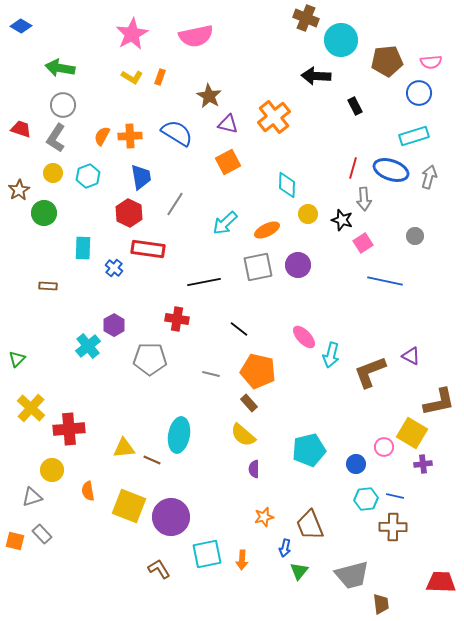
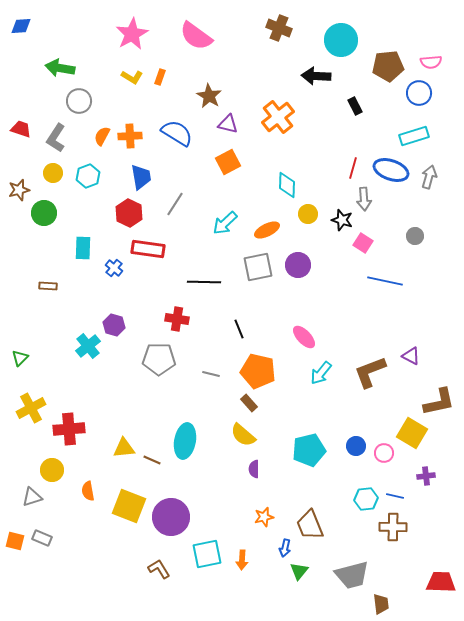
brown cross at (306, 18): moved 27 px left, 10 px down
blue diamond at (21, 26): rotated 35 degrees counterclockwise
pink semicircle at (196, 36): rotated 48 degrees clockwise
brown pentagon at (387, 61): moved 1 px right, 5 px down
gray circle at (63, 105): moved 16 px right, 4 px up
orange cross at (274, 117): moved 4 px right
brown star at (19, 190): rotated 15 degrees clockwise
pink square at (363, 243): rotated 24 degrees counterclockwise
black line at (204, 282): rotated 12 degrees clockwise
purple hexagon at (114, 325): rotated 15 degrees counterclockwise
black line at (239, 329): rotated 30 degrees clockwise
cyan arrow at (331, 355): moved 10 px left, 18 px down; rotated 25 degrees clockwise
green triangle at (17, 359): moved 3 px right, 1 px up
gray pentagon at (150, 359): moved 9 px right
yellow cross at (31, 408): rotated 20 degrees clockwise
cyan ellipse at (179, 435): moved 6 px right, 6 px down
pink circle at (384, 447): moved 6 px down
blue circle at (356, 464): moved 18 px up
purple cross at (423, 464): moved 3 px right, 12 px down
gray rectangle at (42, 534): moved 4 px down; rotated 24 degrees counterclockwise
